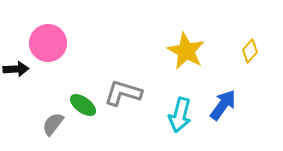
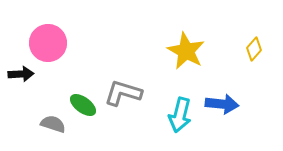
yellow diamond: moved 4 px right, 2 px up
black arrow: moved 5 px right, 5 px down
blue arrow: moved 1 px left, 1 px up; rotated 60 degrees clockwise
gray semicircle: rotated 70 degrees clockwise
